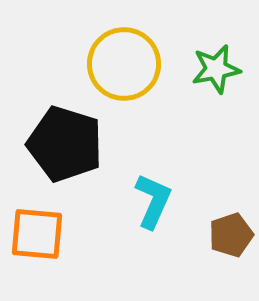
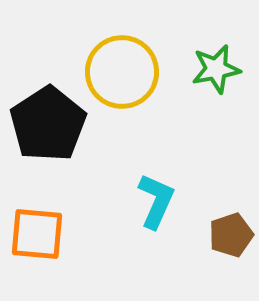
yellow circle: moved 2 px left, 8 px down
black pentagon: moved 17 px left, 20 px up; rotated 22 degrees clockwise
cyan L-shape: moved 3 px right
